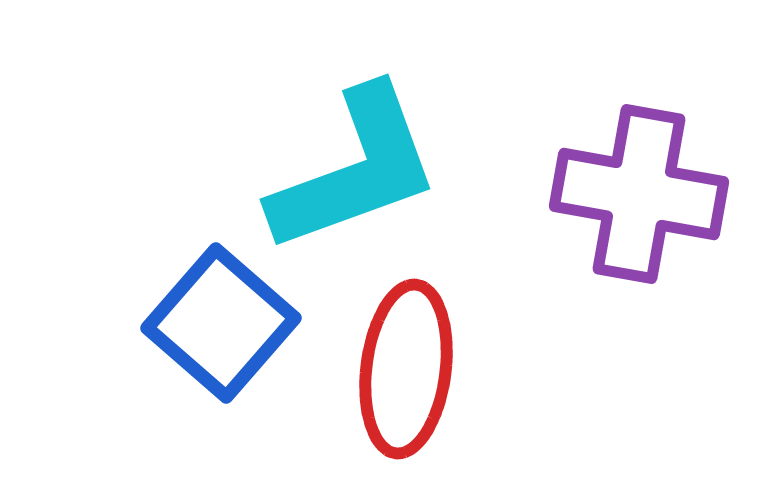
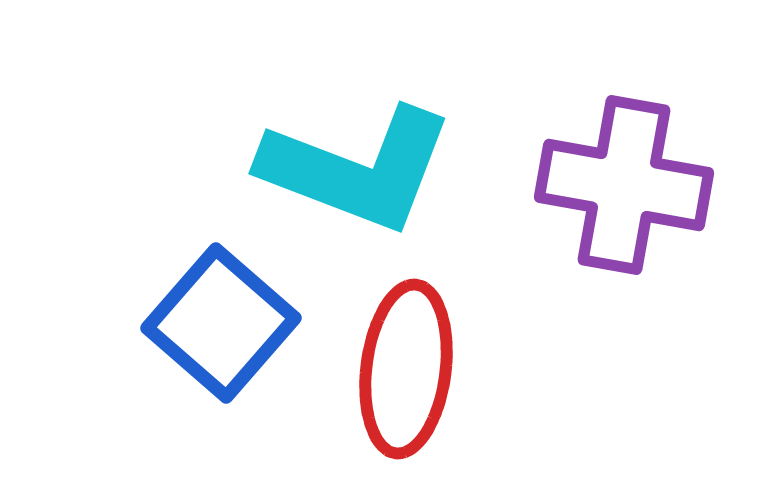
cyan L-shape: moved 2 px right, 1 px up; rotated 41 degrees clockwise
purple cross: moved 15 px left, 9 px up
